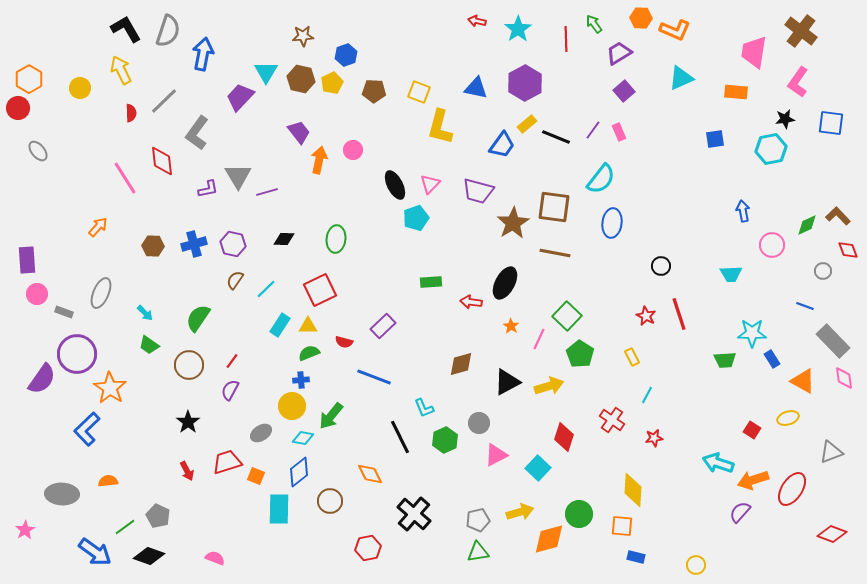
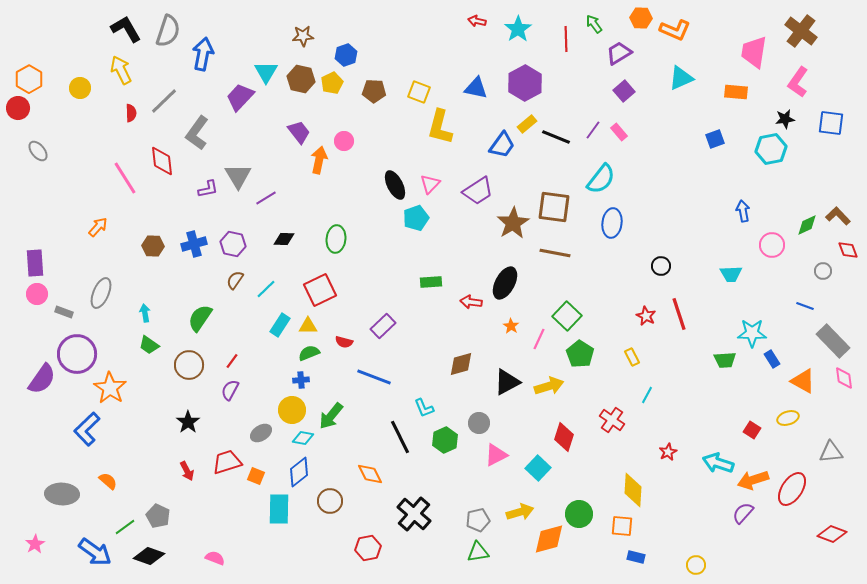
pink rectangle at (619, 132): rotated 18 degrees counterclockwise
blue square at (715, 139): rotated 12 degrees counterclockwise
pink circle at (353, 150): moved 9 px left, 9 px up
purple trapezoid at (478, 191): rotated 48 degrees counterclockwise
purple line at (267, 192): moved 1 px left, 6 px down; rotated 15 degrees counterclockwise
purple rectangle at (27, 260): moved 8 px right, 3 px down
cyan arrow at (145, 313): rotated 144 degrees counterclockwise
green semicircle at (198, 318): moved 2 px right
yellow circle at (292, 406): moved 4 px down
red star at (654, 438): moved 14 px right, 14 px down; rotated 18 degrees counterclockwise
gray triangle at (831, 452): rotated 15 degrees clockwise
orange semicircle at (108, 481): rotated 48 degrees clockwise
purple semicircle at (740, 512): moved 3 px right, 1 px down
pink star at (25, 530): moved 10 px right, 14 px down
